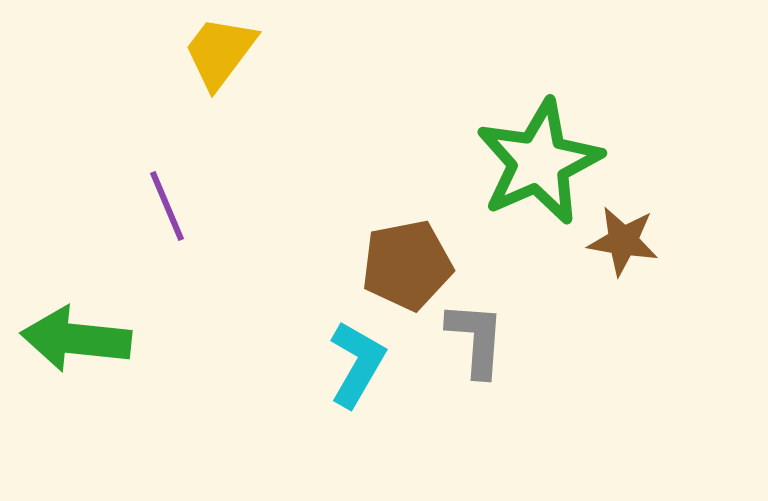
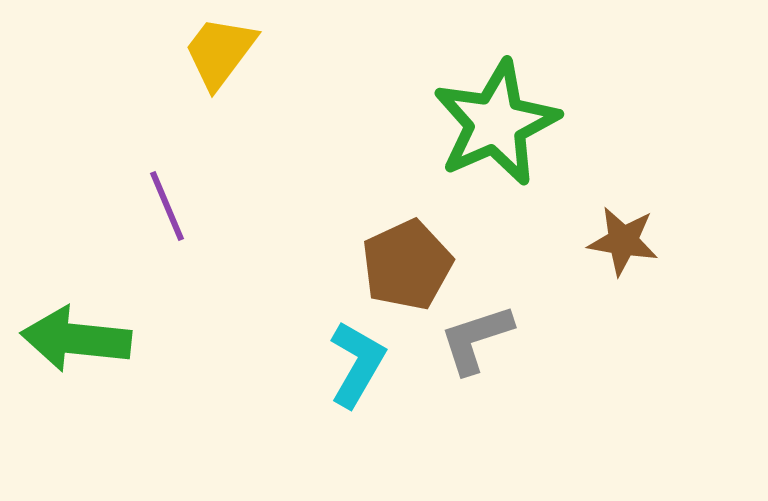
green star: moved 43 px left, 39 px up
brown pentagon: rotated 14 degrees counterclockwise
gray L-shape: rotated 112 degrees counterclockwise
